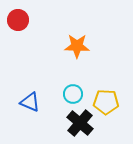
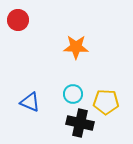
orange star: moved 1 px left, 1 px down
black cross: rotated 28 degrees counterclockwise
